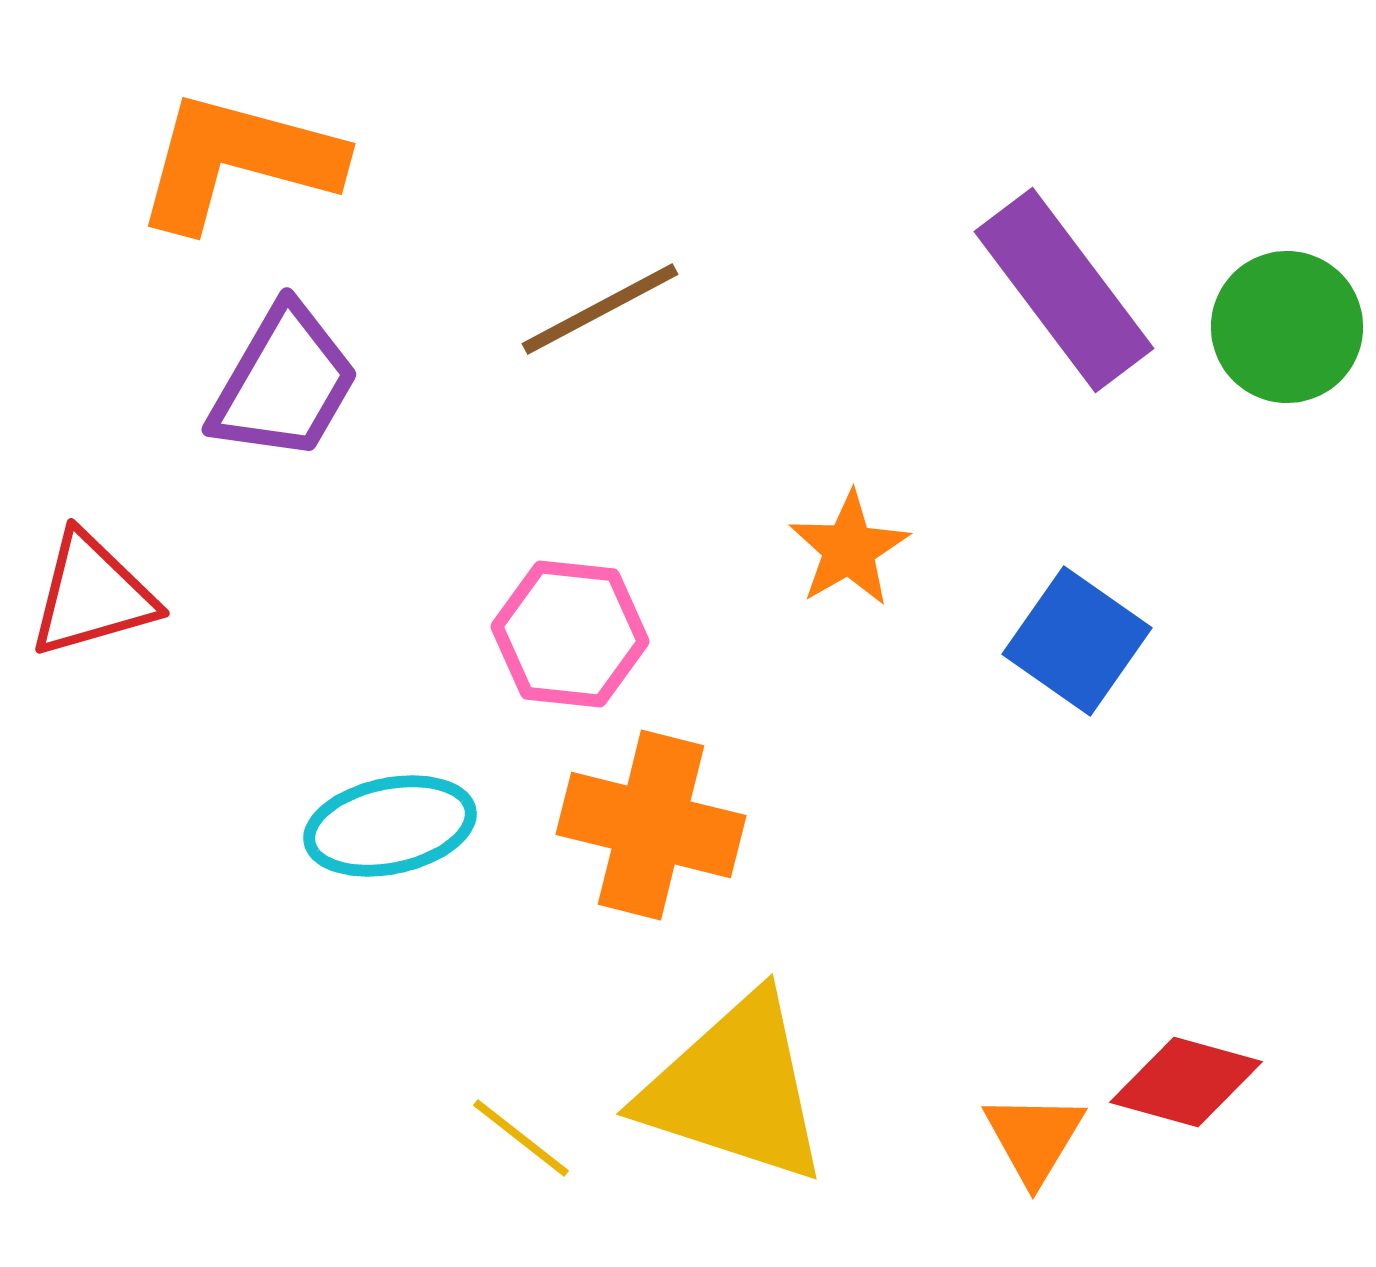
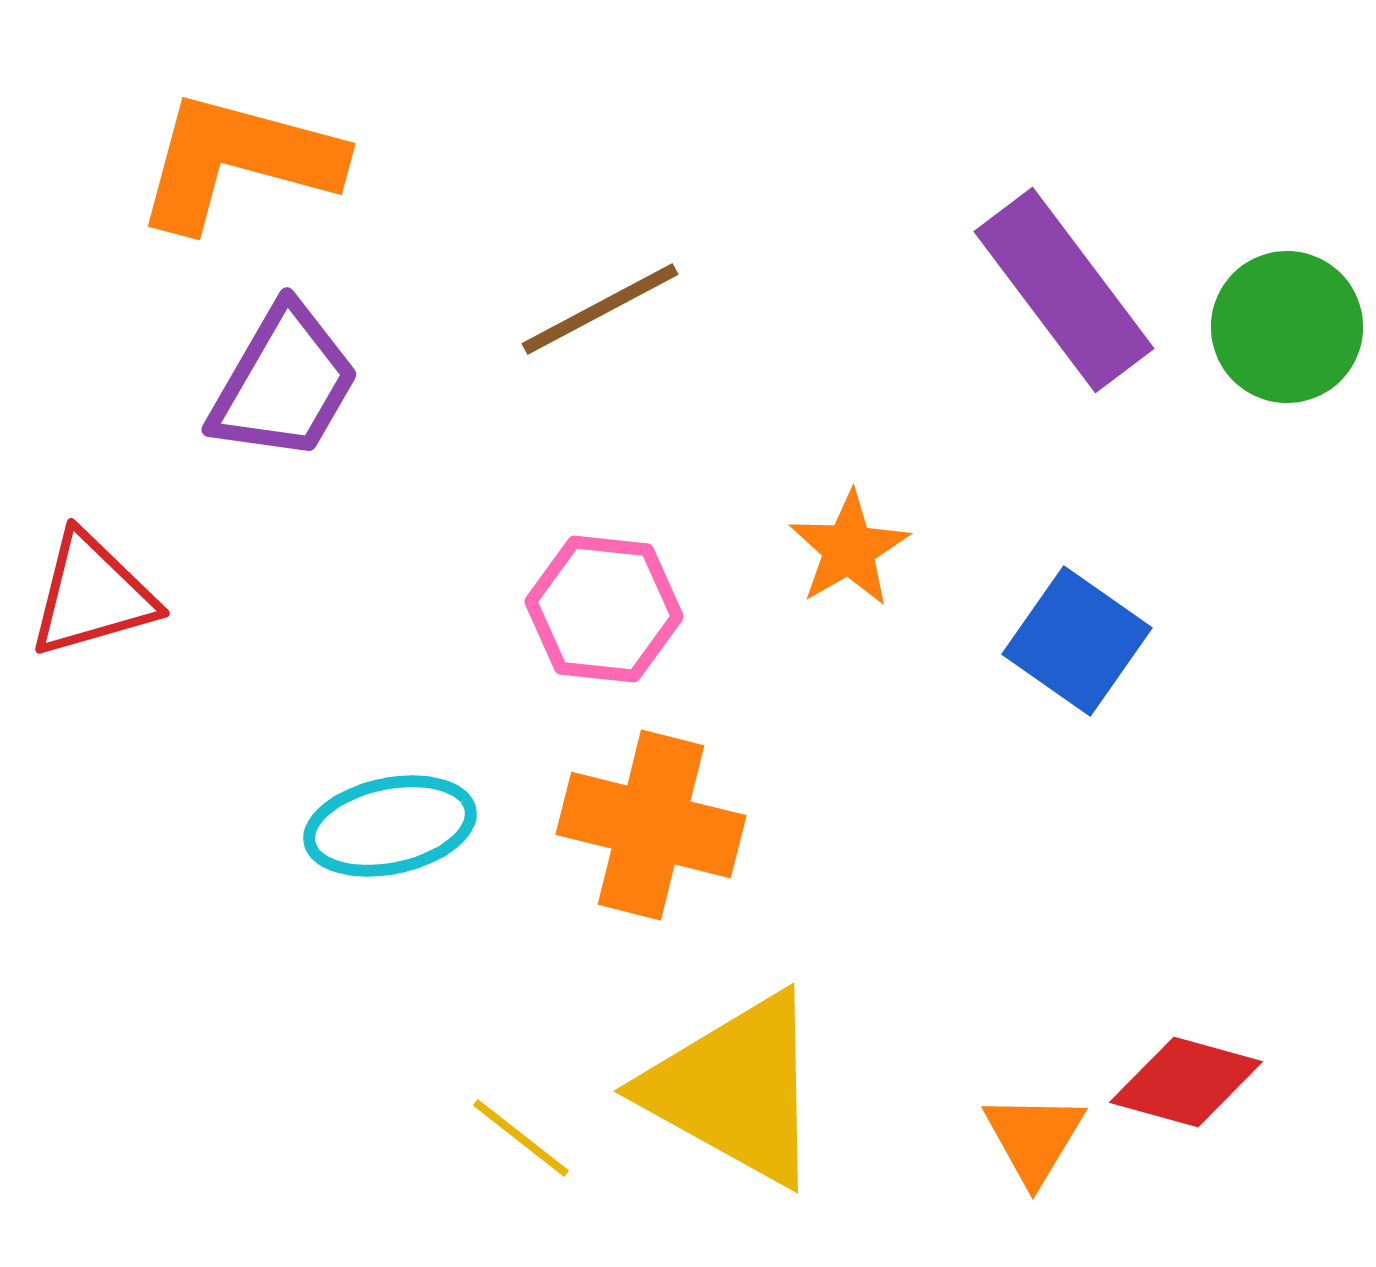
pink hexagon: moved 34 px right, 25 px up
yellow triangle: rotated 11 degrees clockwise
